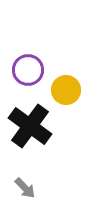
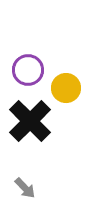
yellow circle: moved 2 px up
black cross: moved 5 px up; rotated 9 degrees clockwise
